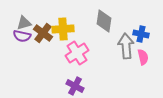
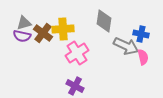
gray arrow: rotated 120 degrees clockwise
